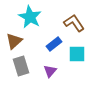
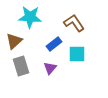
cyan star: rotated 25 degrees counterclockwise
purple triangle: moved 3 px up
